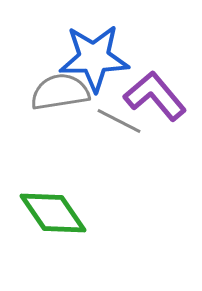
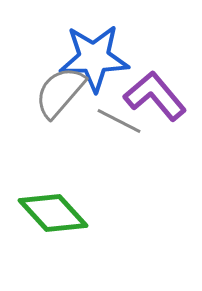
gray semicircle: rotated 40 degrees counterclockwise
green diamond: rotated 8 degrees counterclockwise
